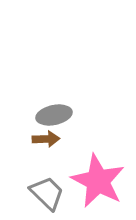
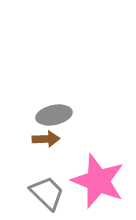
pink star: rotated 6 degrees counterclockwise
